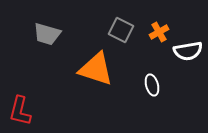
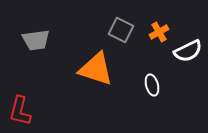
gray trapezoid: moved 11 px left, 6 px down; rotated 24 degrees counterclockwise
white semicircle: rotated 16 degrees counterclockwise
